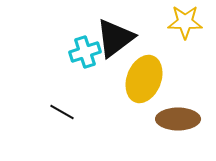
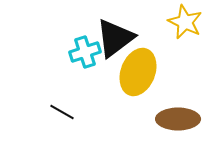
yellow star: rotated 24 degrees clockwise
yellow ellipse: moved 6 px left, 7 px up
